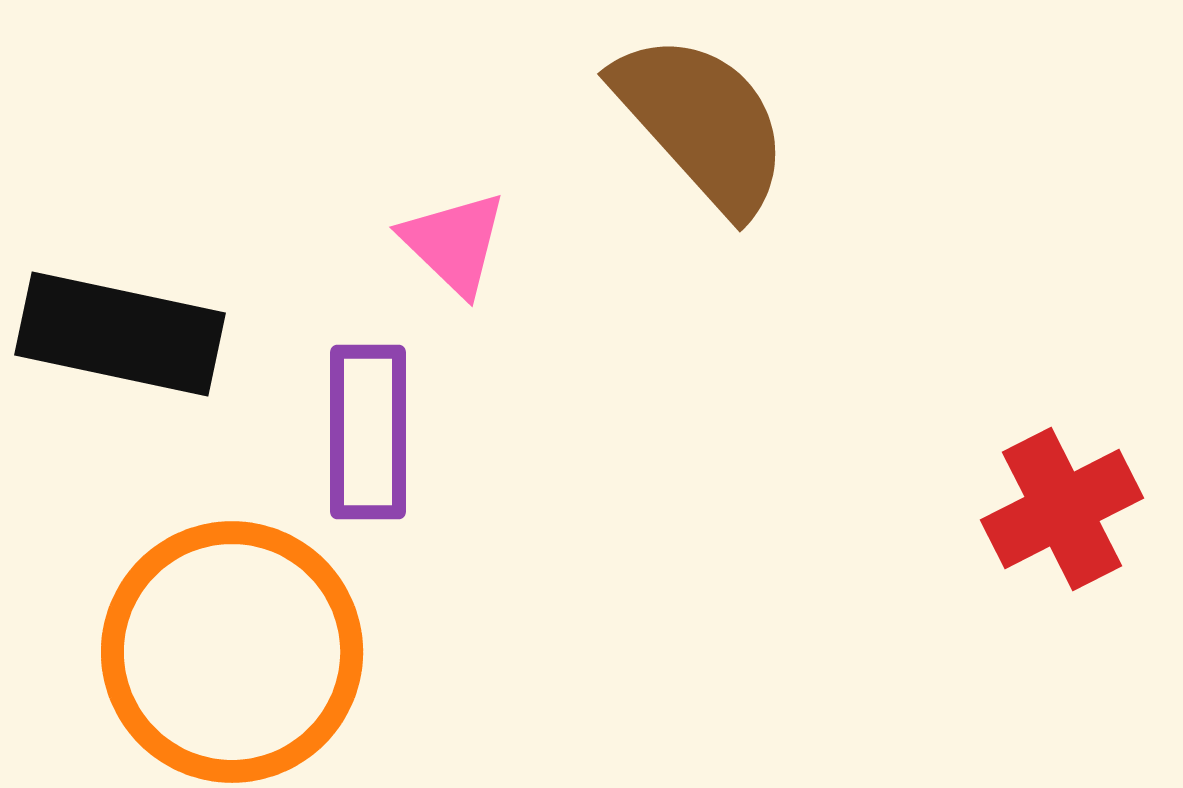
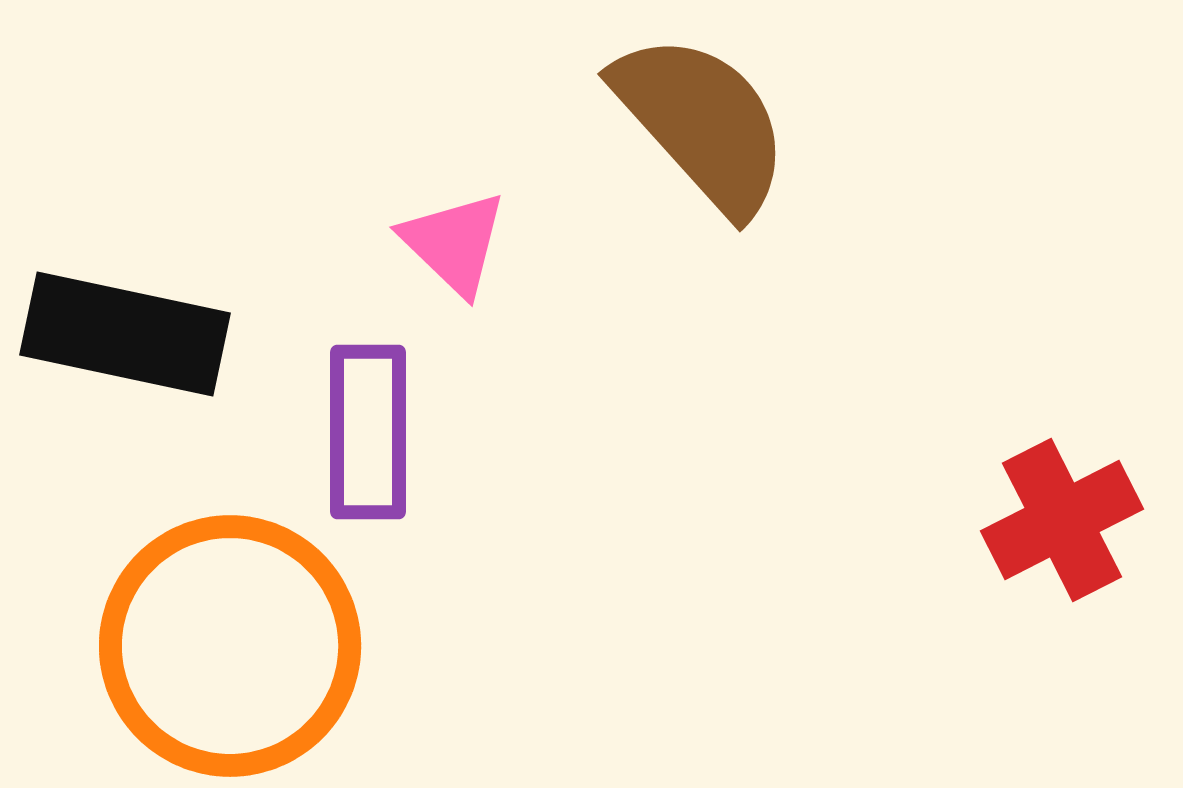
black rectangle: moved 5 px right
red cross: moved 11 px down
orange circle: moved 2 px left, 6 px up
